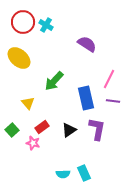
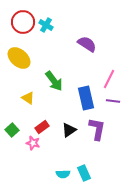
green arrow: rotated 80 degrees counterclockwise
yellow triangle: moved 5 px up; rotated 16 degrees counterclockwise
